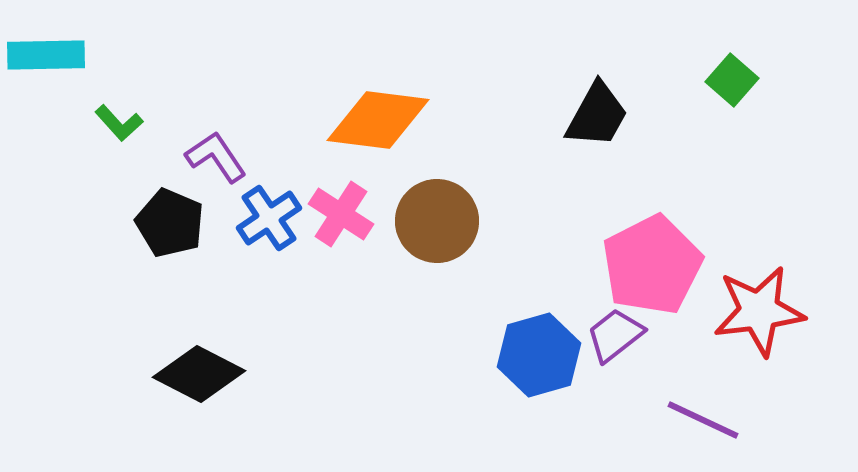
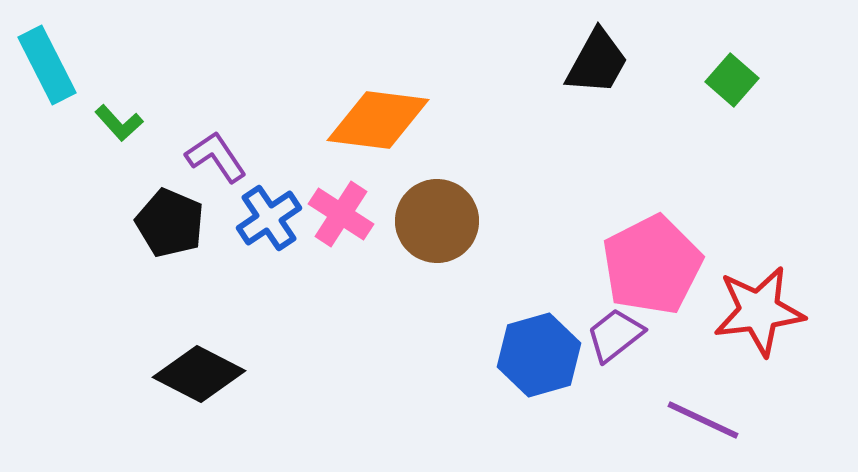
cyan rectangle: moved 1 px right, 10 px down; rotated 64 degrees clockwise
black trapezoid: moved 53 px up
